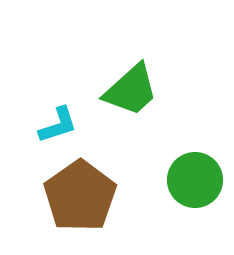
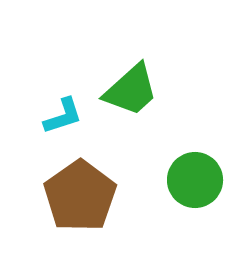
cyan L-shape: moved 5 px right, 9 px up
